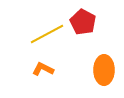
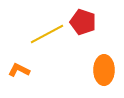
red pentagon: rotated 10 degrees counterclockwise
orange L-shape: moved 24 px left, 1 px down
